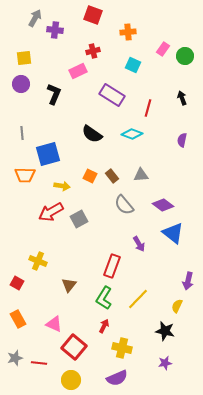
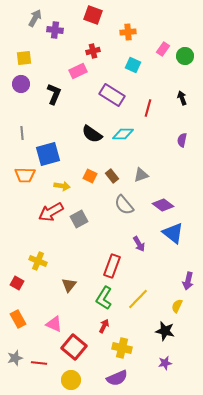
cyan diamond at (132, 134): moved 9 px left; rotated 20 degrees counterclockwise
gray triangle at (141, 175): rotated 14 degrees counterclockwise
